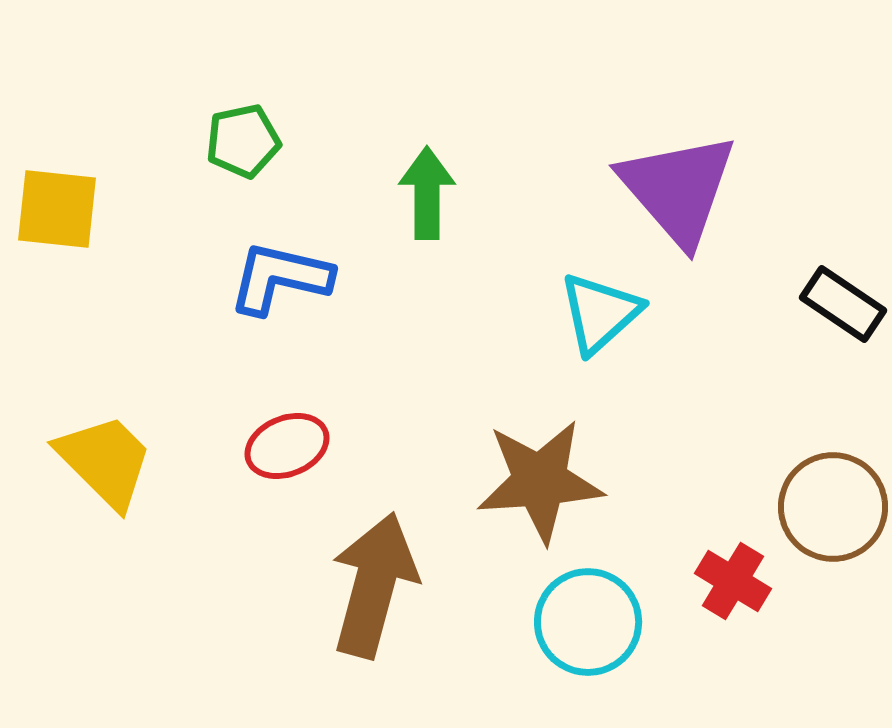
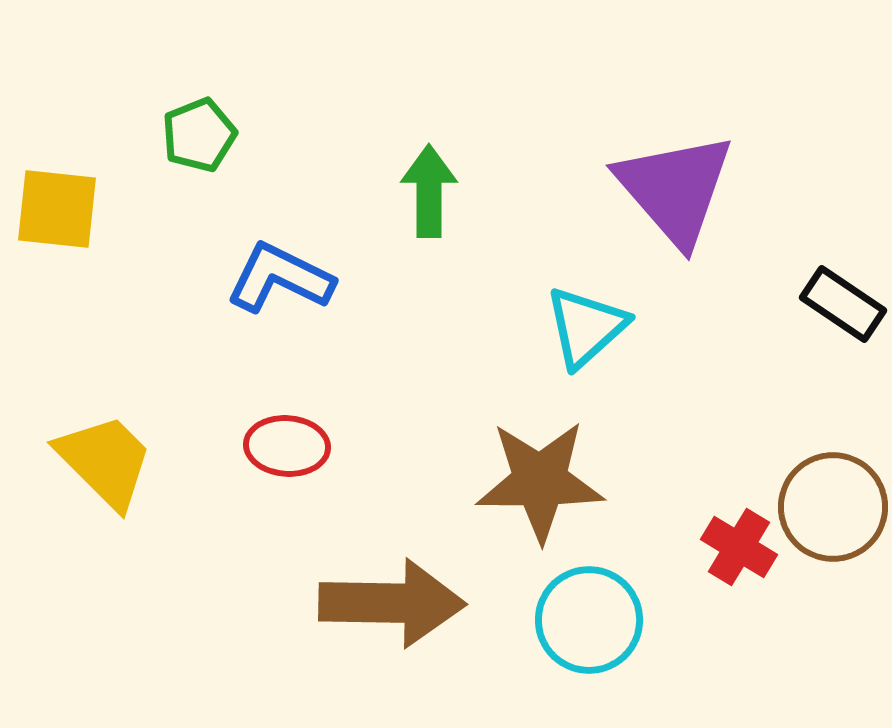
green pentagon: moved 44 px left, 6 px up; rotated 10 degrees counterclockwise
purple triangle: moved 3 px left
green arrow: moved 2 px right, 2 px up
blue L-shape: rotated 13 degrees clockwise
cyan triangle: moved 14 px left, 14 px down
red ellipse: rotated 26 degrees clockwise
brown star: rotated 4 degrees clockwise
red cross: moved 6 px right, 34 px up
brown arrow: moved 18 px right, 18 px down; rotated 76 degrees clockwise
cyan circle: moved 1 px right, 2 px up
